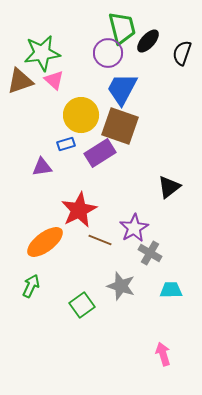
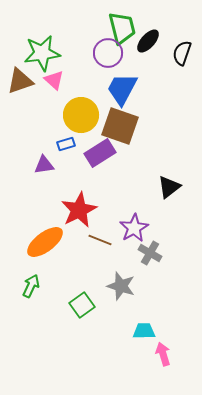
purple triangle: moved 2 px right, 2 px up
cyan trapezoid: moved 27 px left, 41 px down
